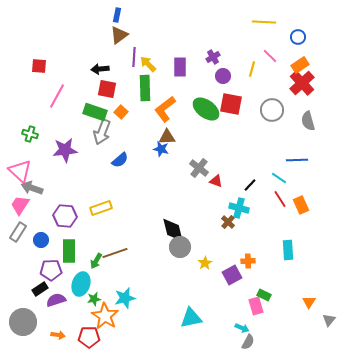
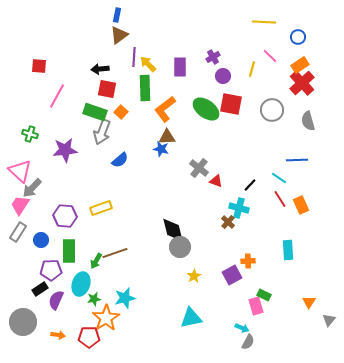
gray arrow at (32, 188): rotated 65 degrees counterclockwise
yellow star at (205, 263): moved 11 px left, 13 px down
purple semicircle at (56, 300): rotated 48 degrees counterclockwise
orange star at (105, 316): moved 1 px right, 2 px down; rotated 8 degrees clockwise
